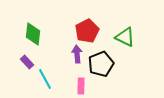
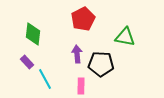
red pentagon: moved 4 px left, 12 px up
green triangle: rotated 15 degrees counterclockwise
black pentagon: rotated 25 degrees clockwise
